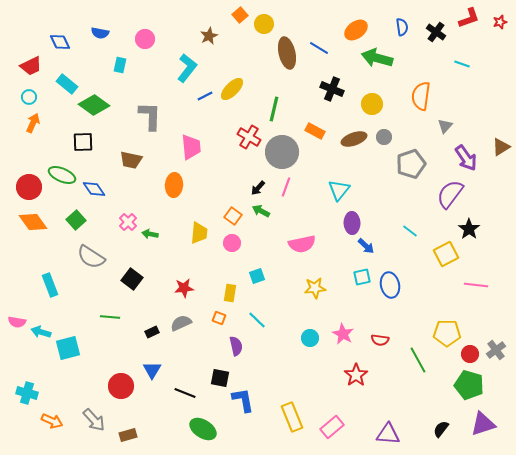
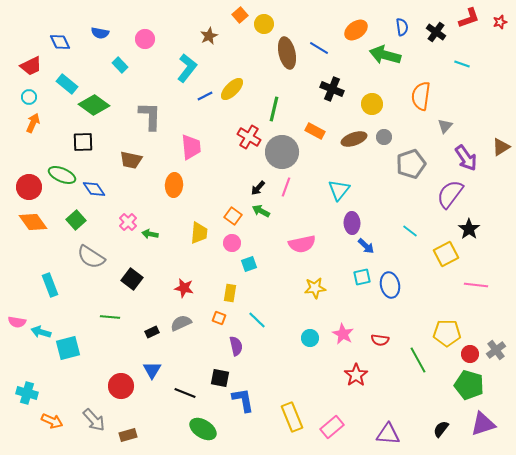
green arrow at (377, 58): moved 8 px right, 3 px up
cyan rectangle at (120, 65): rotated 56 degrees counterclockwise
cyan square at (257, 276): moved 8 px left, 12 px up
red star at (184, 288): rotated 18 degrees clockwise
